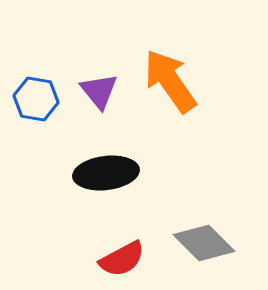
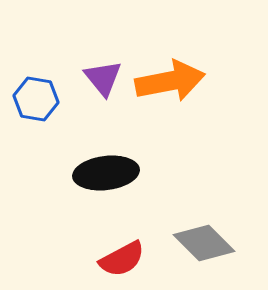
orange arrow: rotated 114 degrees clockwise
purple triangle: moved 4 px right, 13 px up
